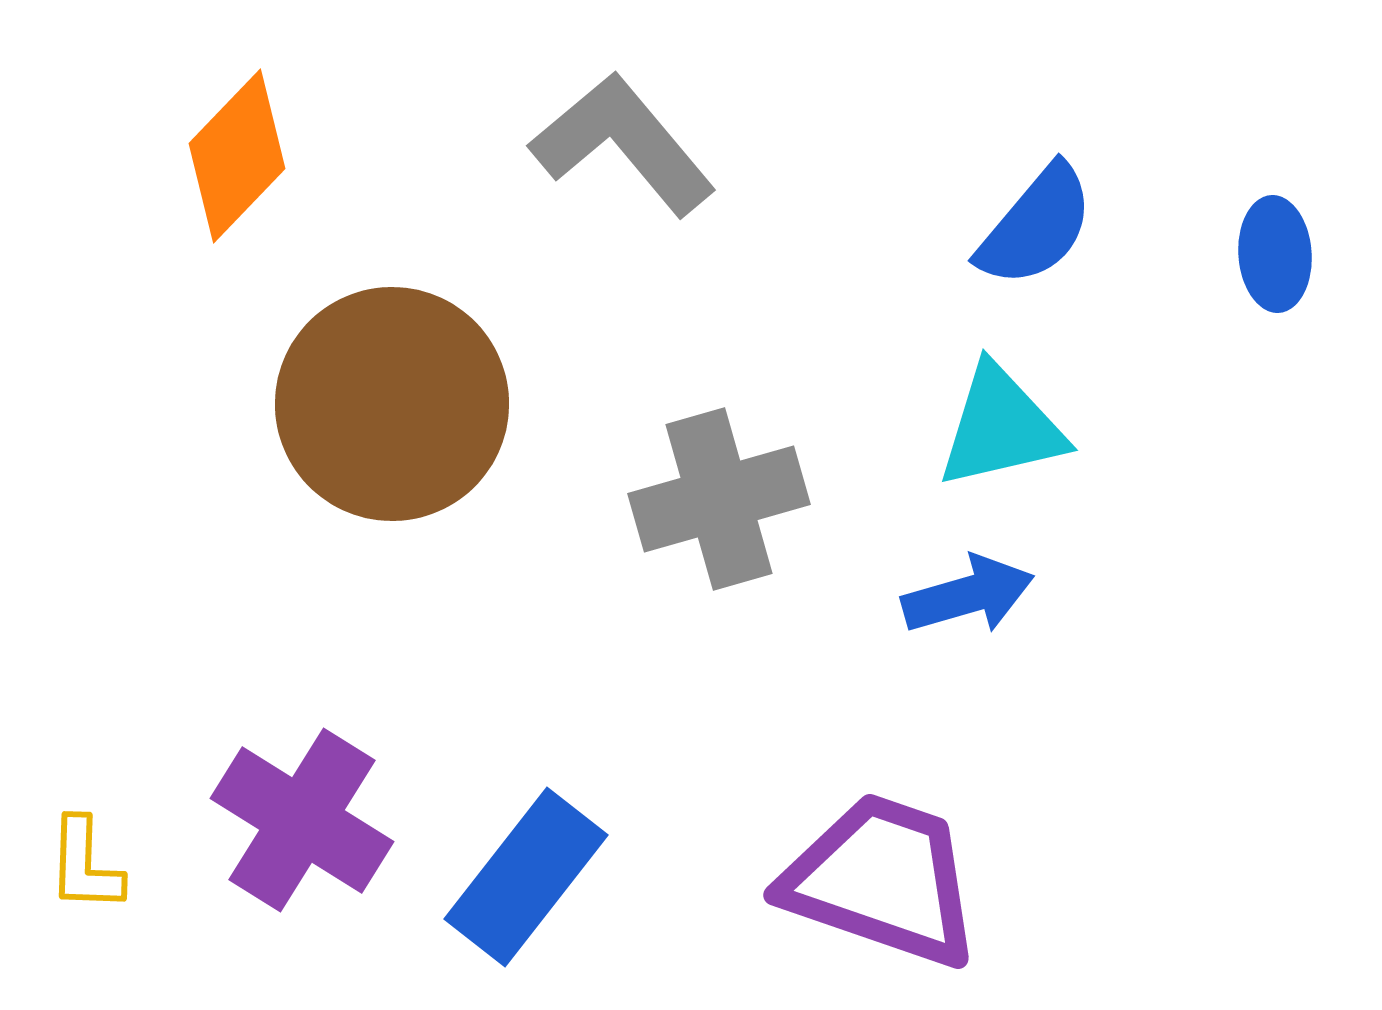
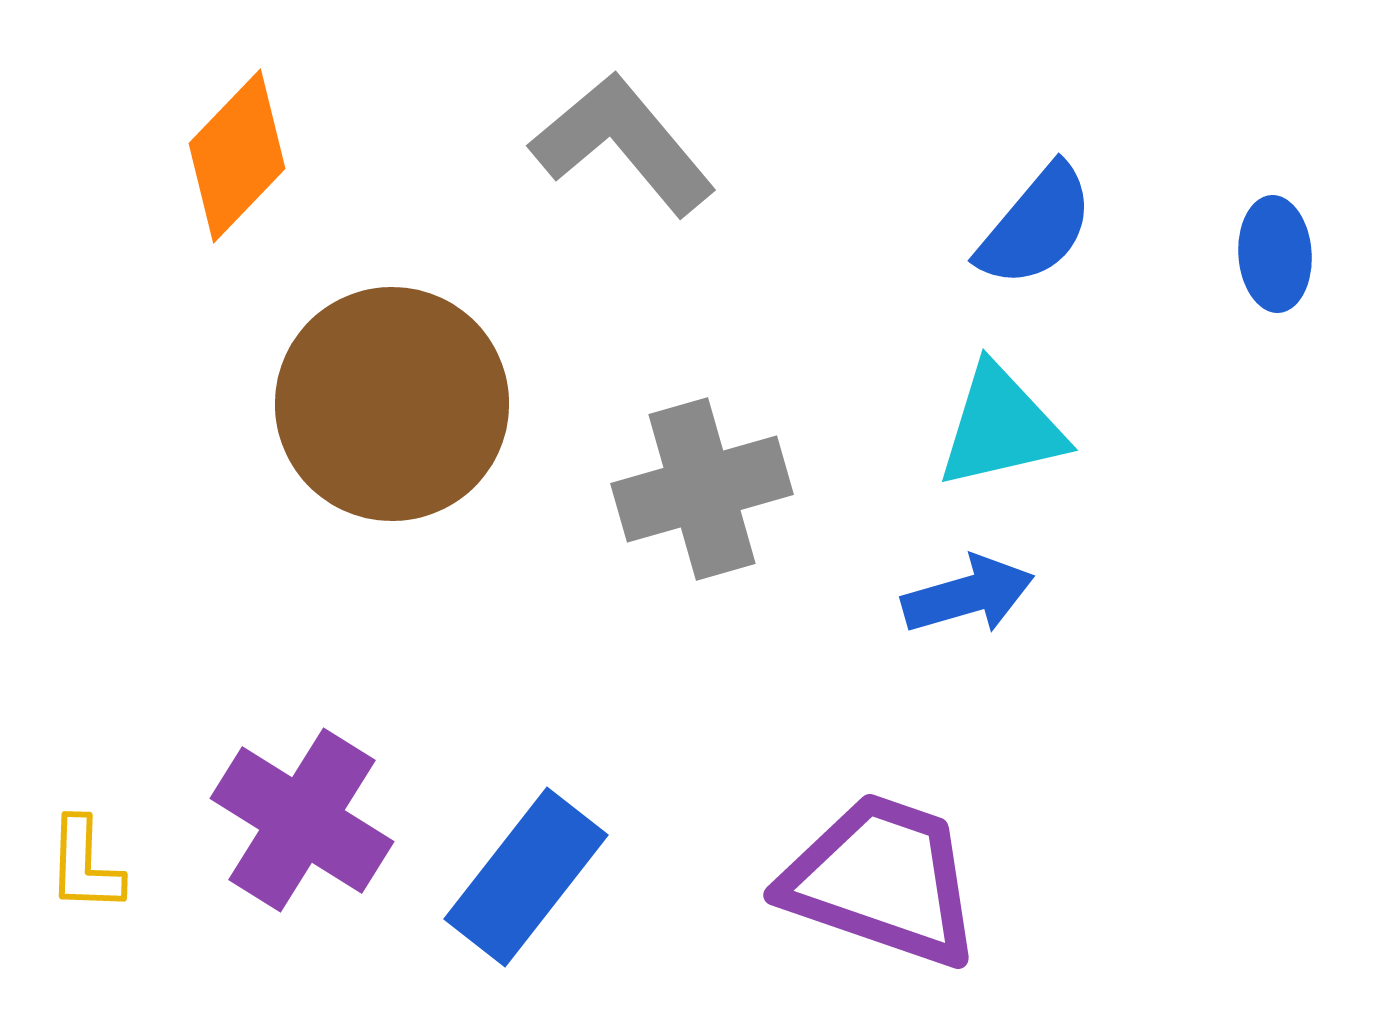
gray cross: moved 17 px left, 10 px up
